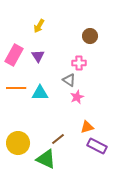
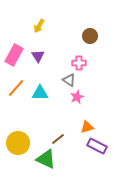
orange line: rotated 48 degrees counterclockwise
